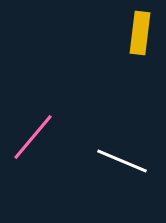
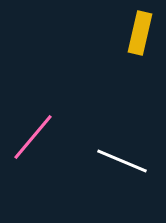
yellow rectangle: rotated 6 degrees clockwise
